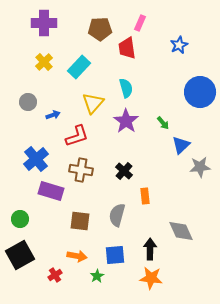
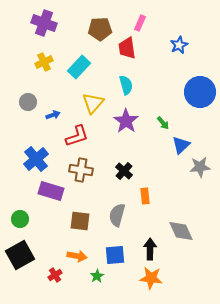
purple cross: rotated 20 degrees clockwise
yellow cross: rotated 18 degrees clockwise
cyan semicircle: moved 3 px up
